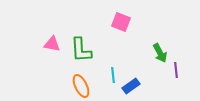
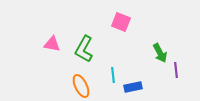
green L-shape: moved 3 px right, 1 px up; rotated 32 degrees clockwise
blue rectangle: moved 2 px right, 1 px down; rotated 24 degrees clockwise
